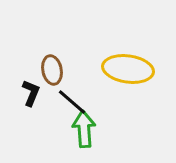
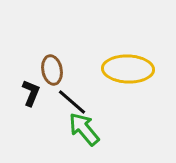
yellow ellipse: rotated 6 degrees counterclockwise
green arrow: rotated 36 degrees counterclockwise
